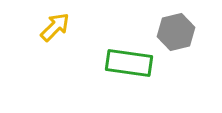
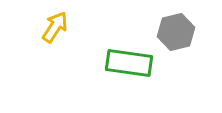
yellow arrow: rotated 12 degrees counterclockwise
